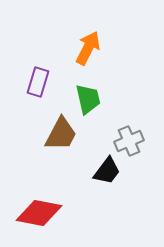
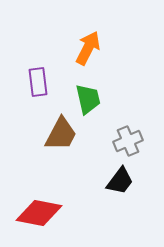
purple rectangle: rotated 24 degrees counterclockwise
gray cross: moved 1 px left
black trapezoid: moved 13 px right, 10 px down
